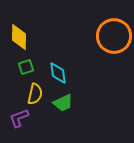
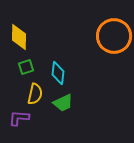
cyan diamond: rotated 15 degrees clockwise
purple L-shape: rotated 25 degrees clockwise
